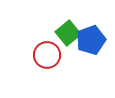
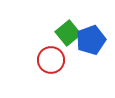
red circle: moved 4 px right, 5 px down
